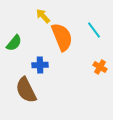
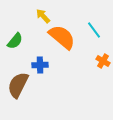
orange semicircle: rotated 28 degrees counterclockwise
green semicircle: moved 1 px right, 2 px up
orange cross: moved 3 px right, 6 px up
brown semicircle: moved 8 px left, 5 px up; rotated 52 degrees clockwise
